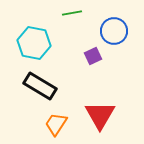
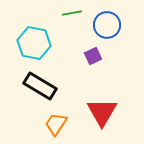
blue circle: moved 7 px left, 6 px up
red triangle: moved 2 px right, 3 px up
